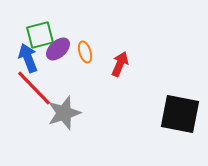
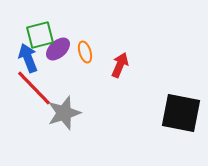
red arrow: moved 1 px down
black square: moved 1 px right, 1 px up
